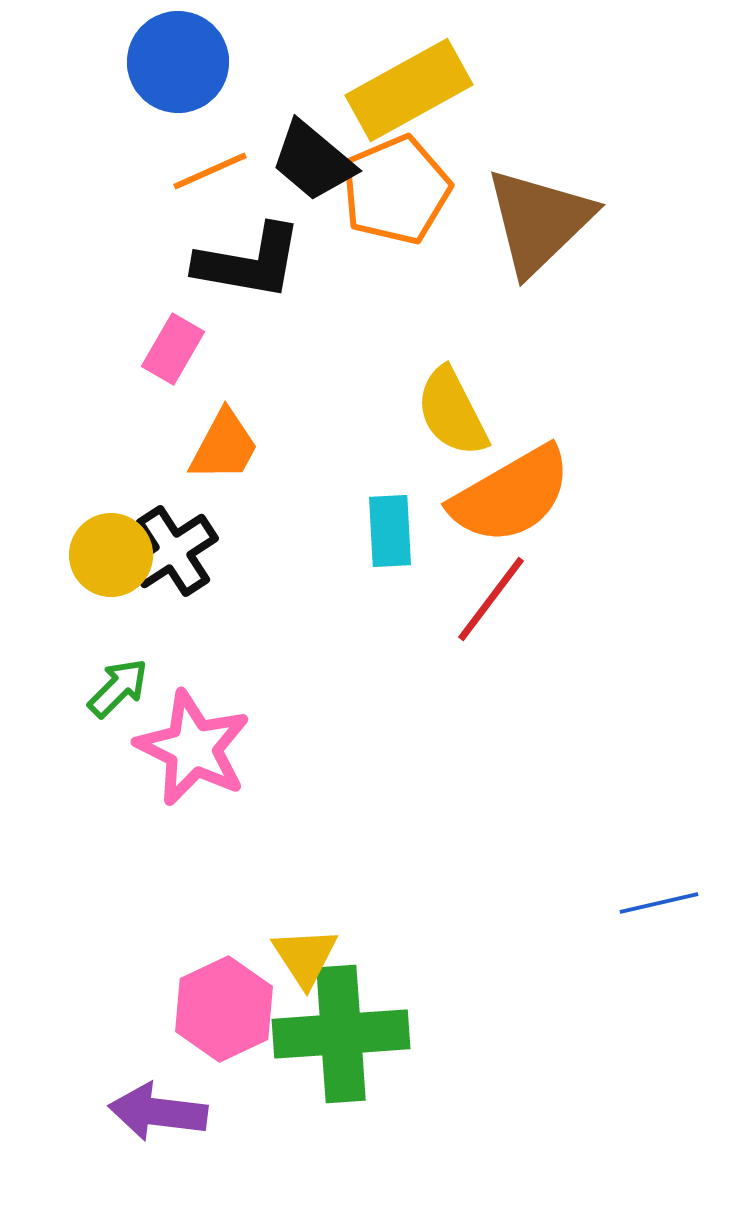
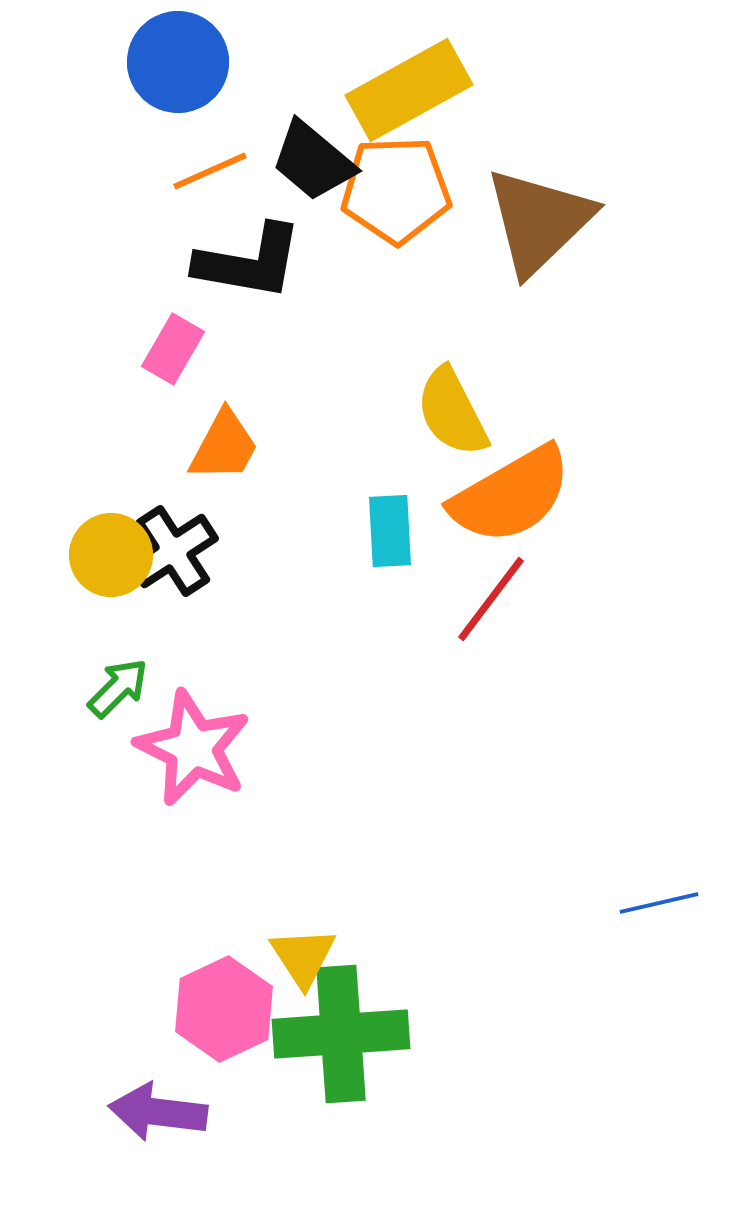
orange pentagon: rotated 21 degrees clockwise
yellow triangle: moved 2 px left
